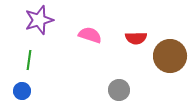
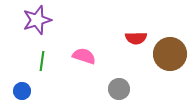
purple star: moved 2 px left
pink semicircle: moved 6 px left, 21 px down
brown circle: moved 2 px up
green line: moved 13 px right, 1 px down
gray circle: moved 1 px up
